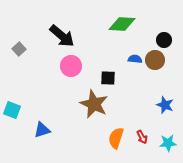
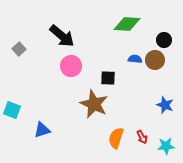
green diamond: moved 5 px right
cyan star: moved 2 px left, 3 px down
